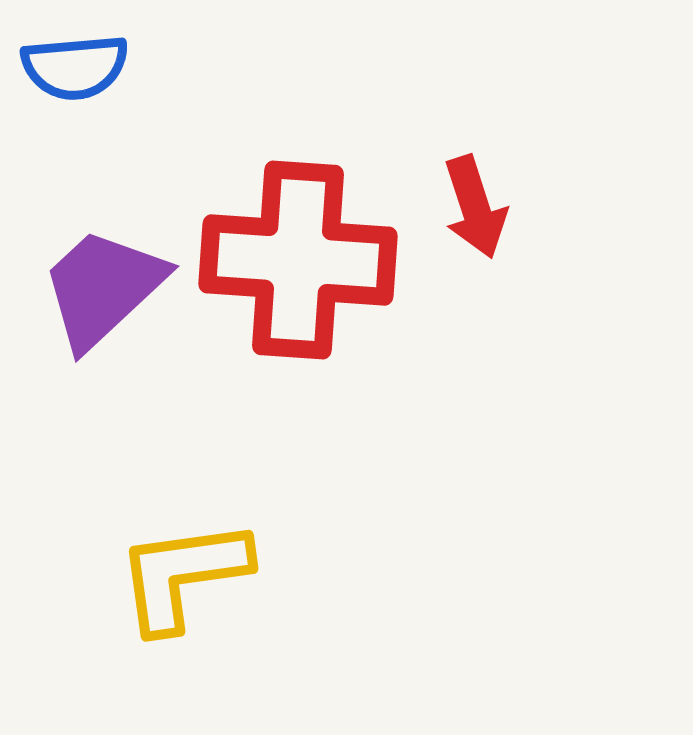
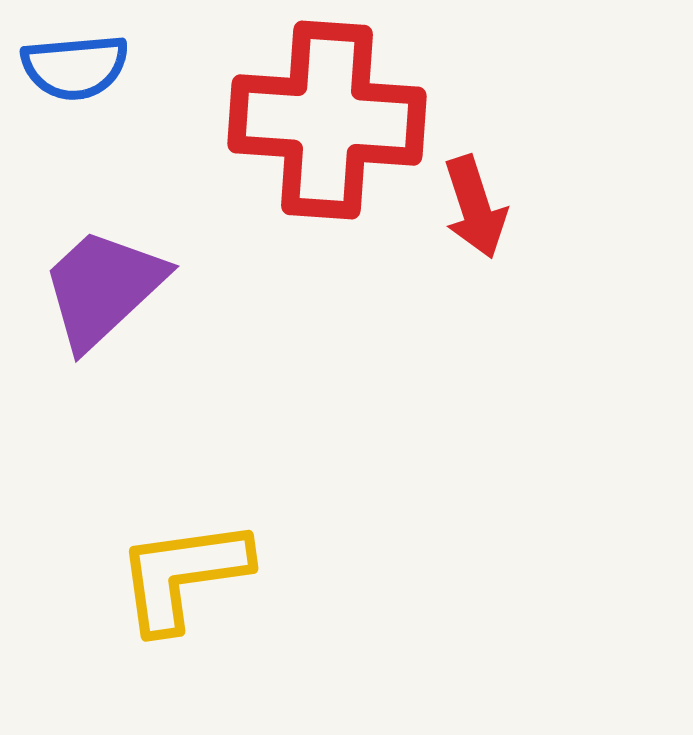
red cross: moved 29 px right, 140 px up
